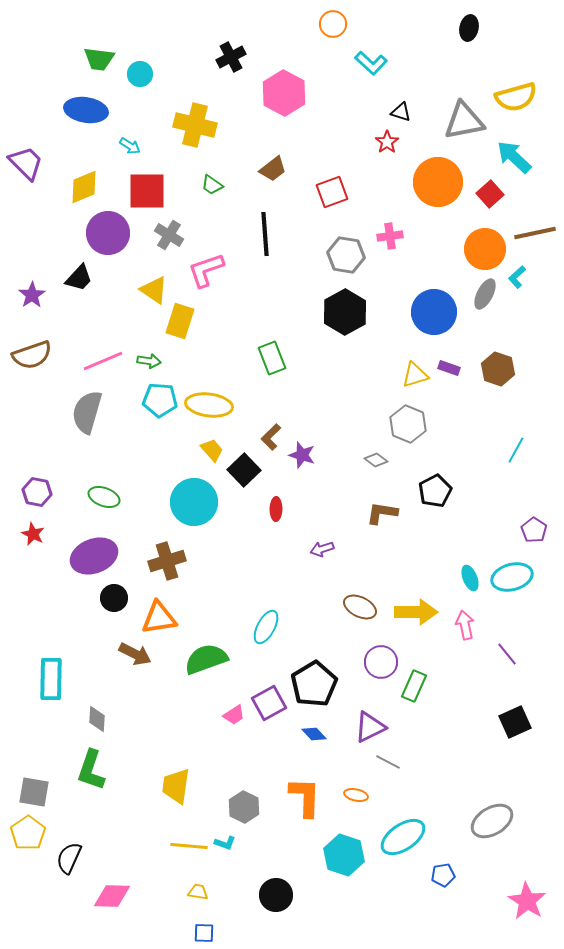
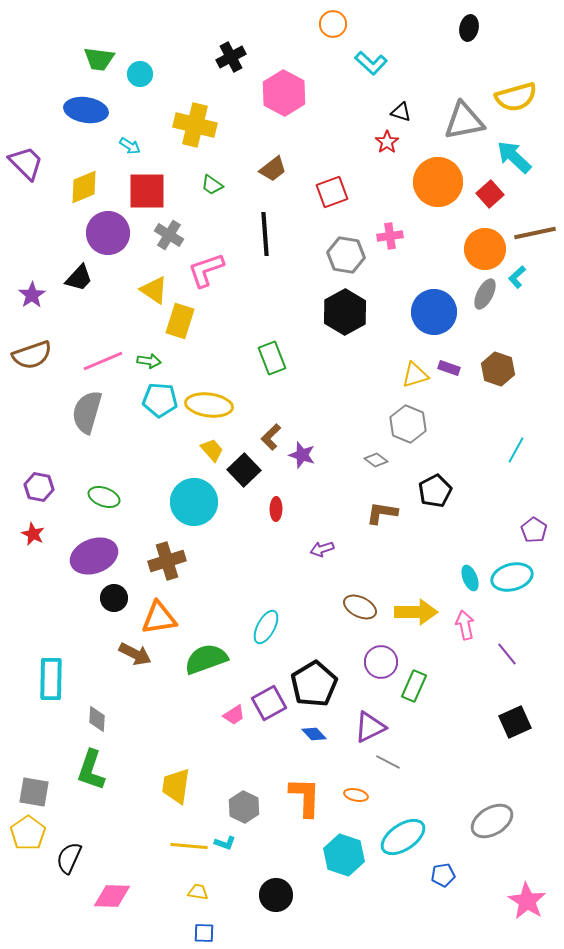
purple hexagon at (37, 492): moved 2 px right, 5 px up
